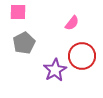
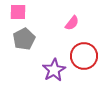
gray pentagon: moved 4 px up
red circle: moved 2 px right
purple star: moved 1 px left
